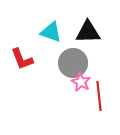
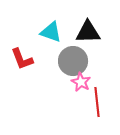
gray circle: moved 2 px up
red line: moved 2 px left, 6 px down
